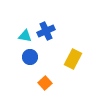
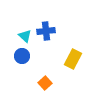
blue cross: rotated 18 degrees clockwise
cyan triangle: rotated 32 degrees clockwise
blue circle: moved 8 px left, 1 px up
